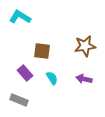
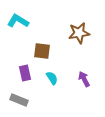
cyan L-shape: moved 2 px left, 4 px down
brown star: moved 6 px left, 13 px up
purple rectangle: rotated 28 degrees clockwise
purple arrow: rotated 49 degrees clockwise
